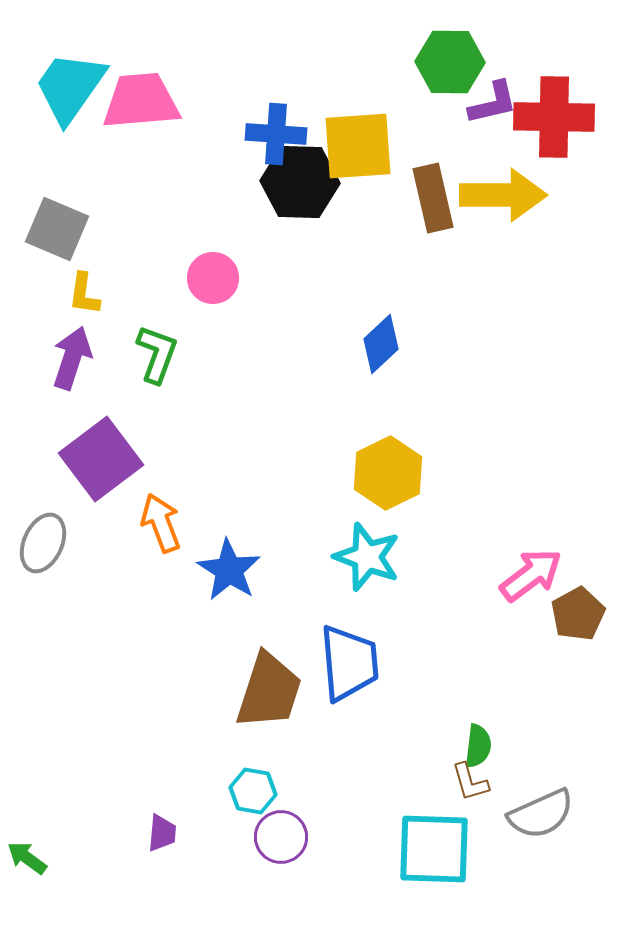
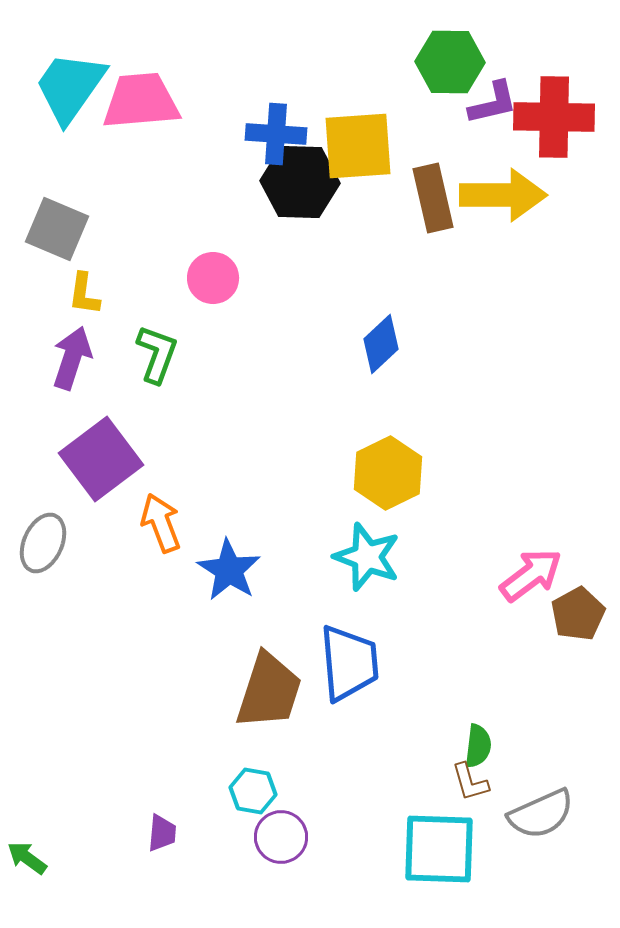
cyan square: moved 5 px right
